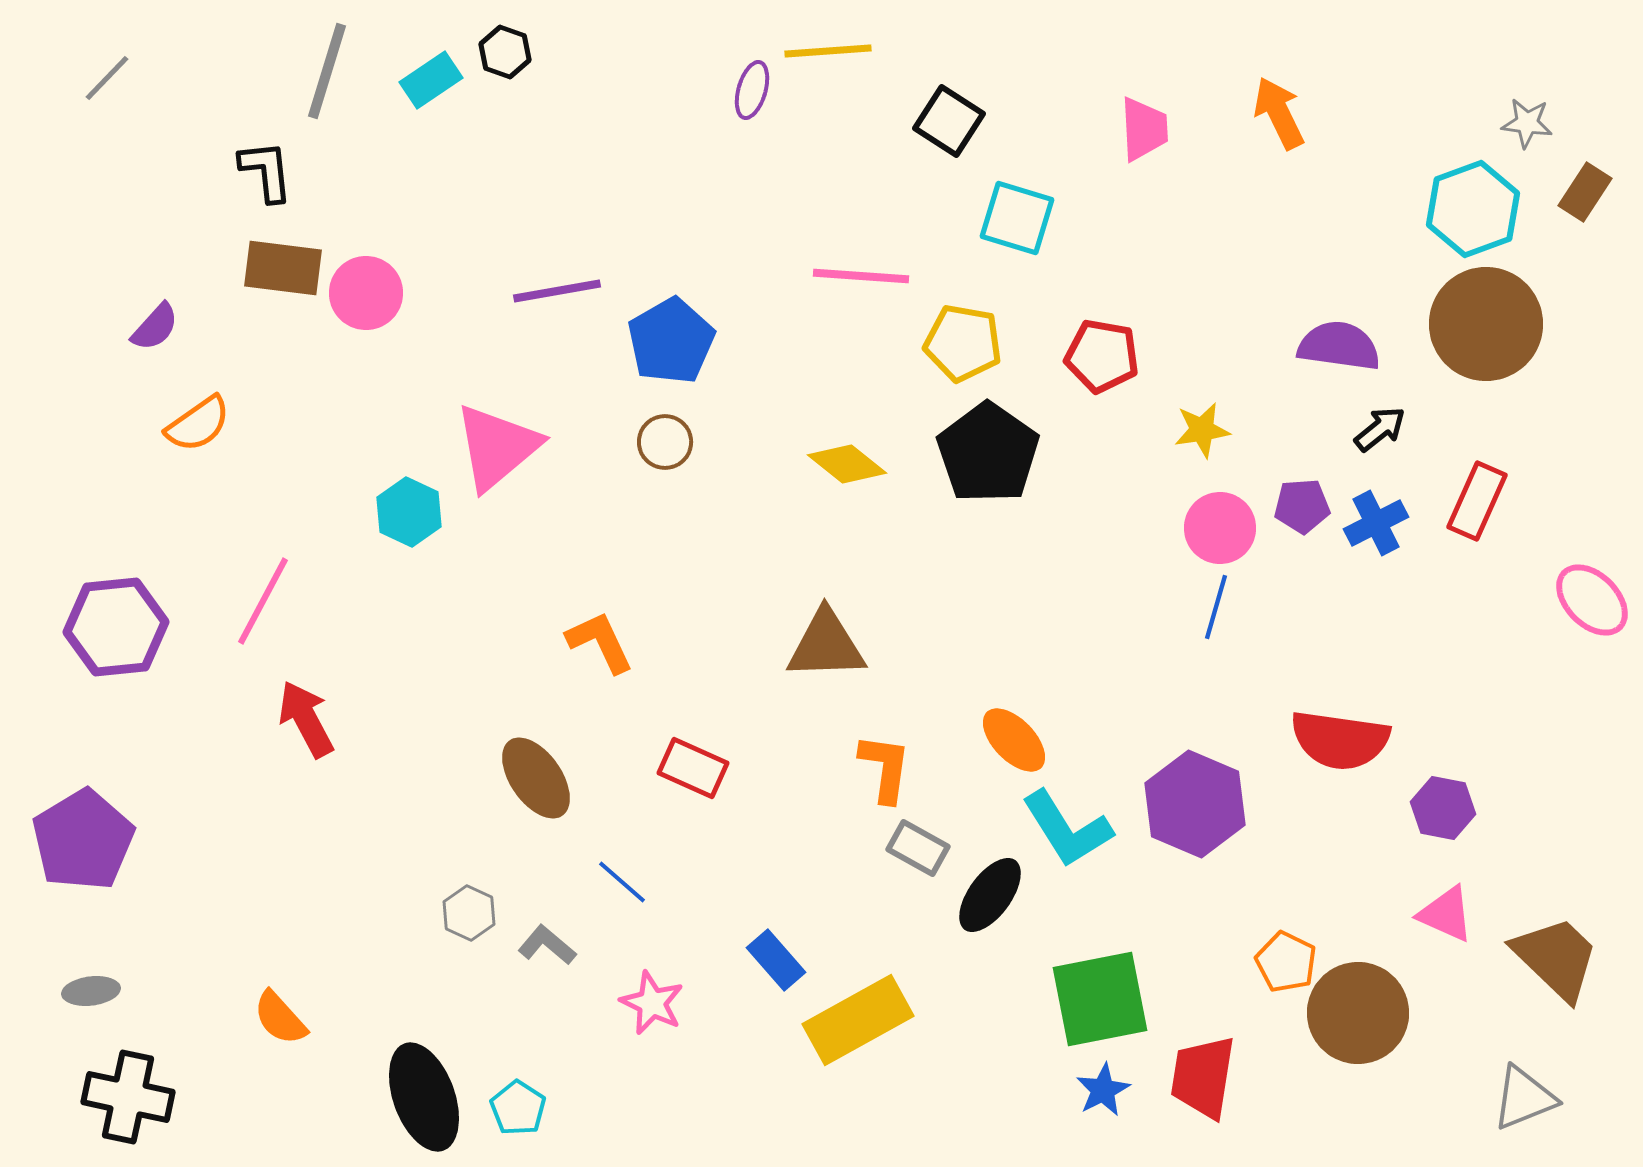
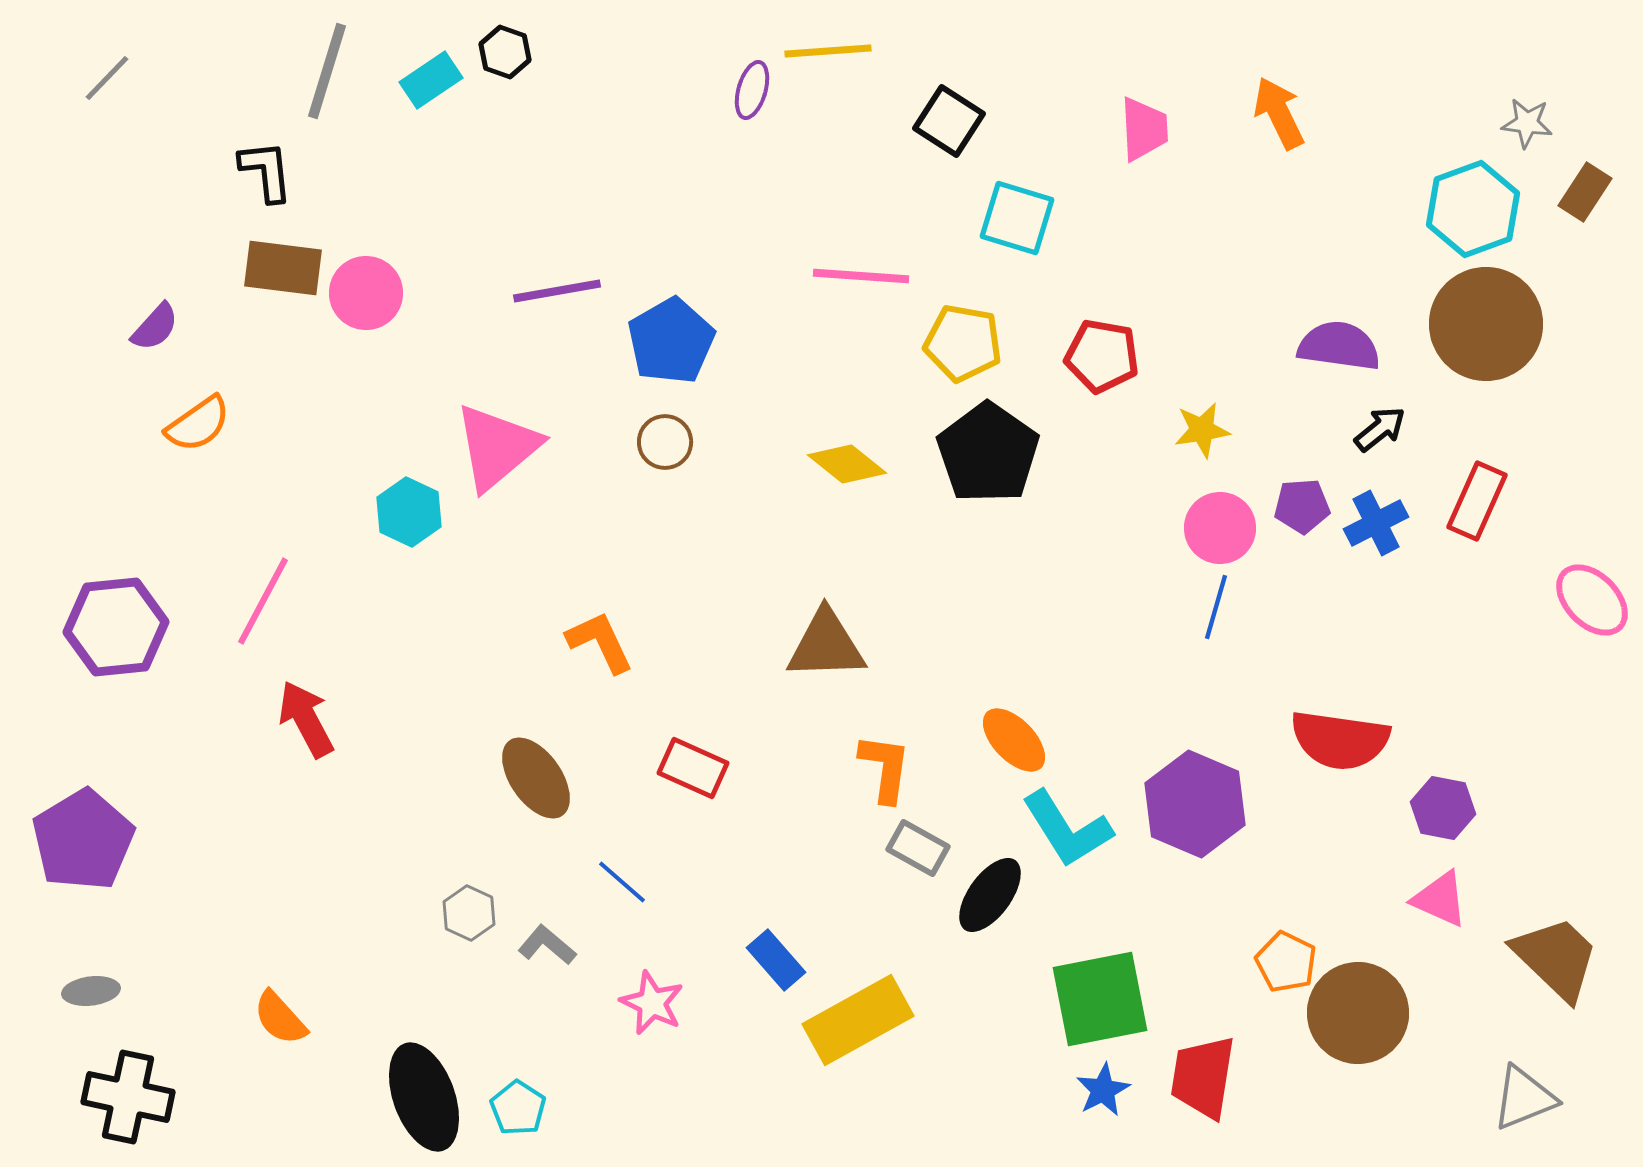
pink triangle at (1446, 914): moved 6 px left, 15 px up
